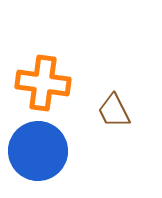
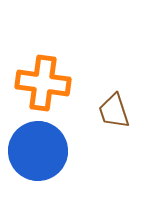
brown trapezoid: rotated 9 degrees clockwise
